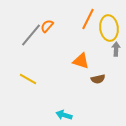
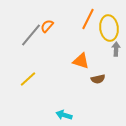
yellow line: rotated 72 degrees counterclockwise
